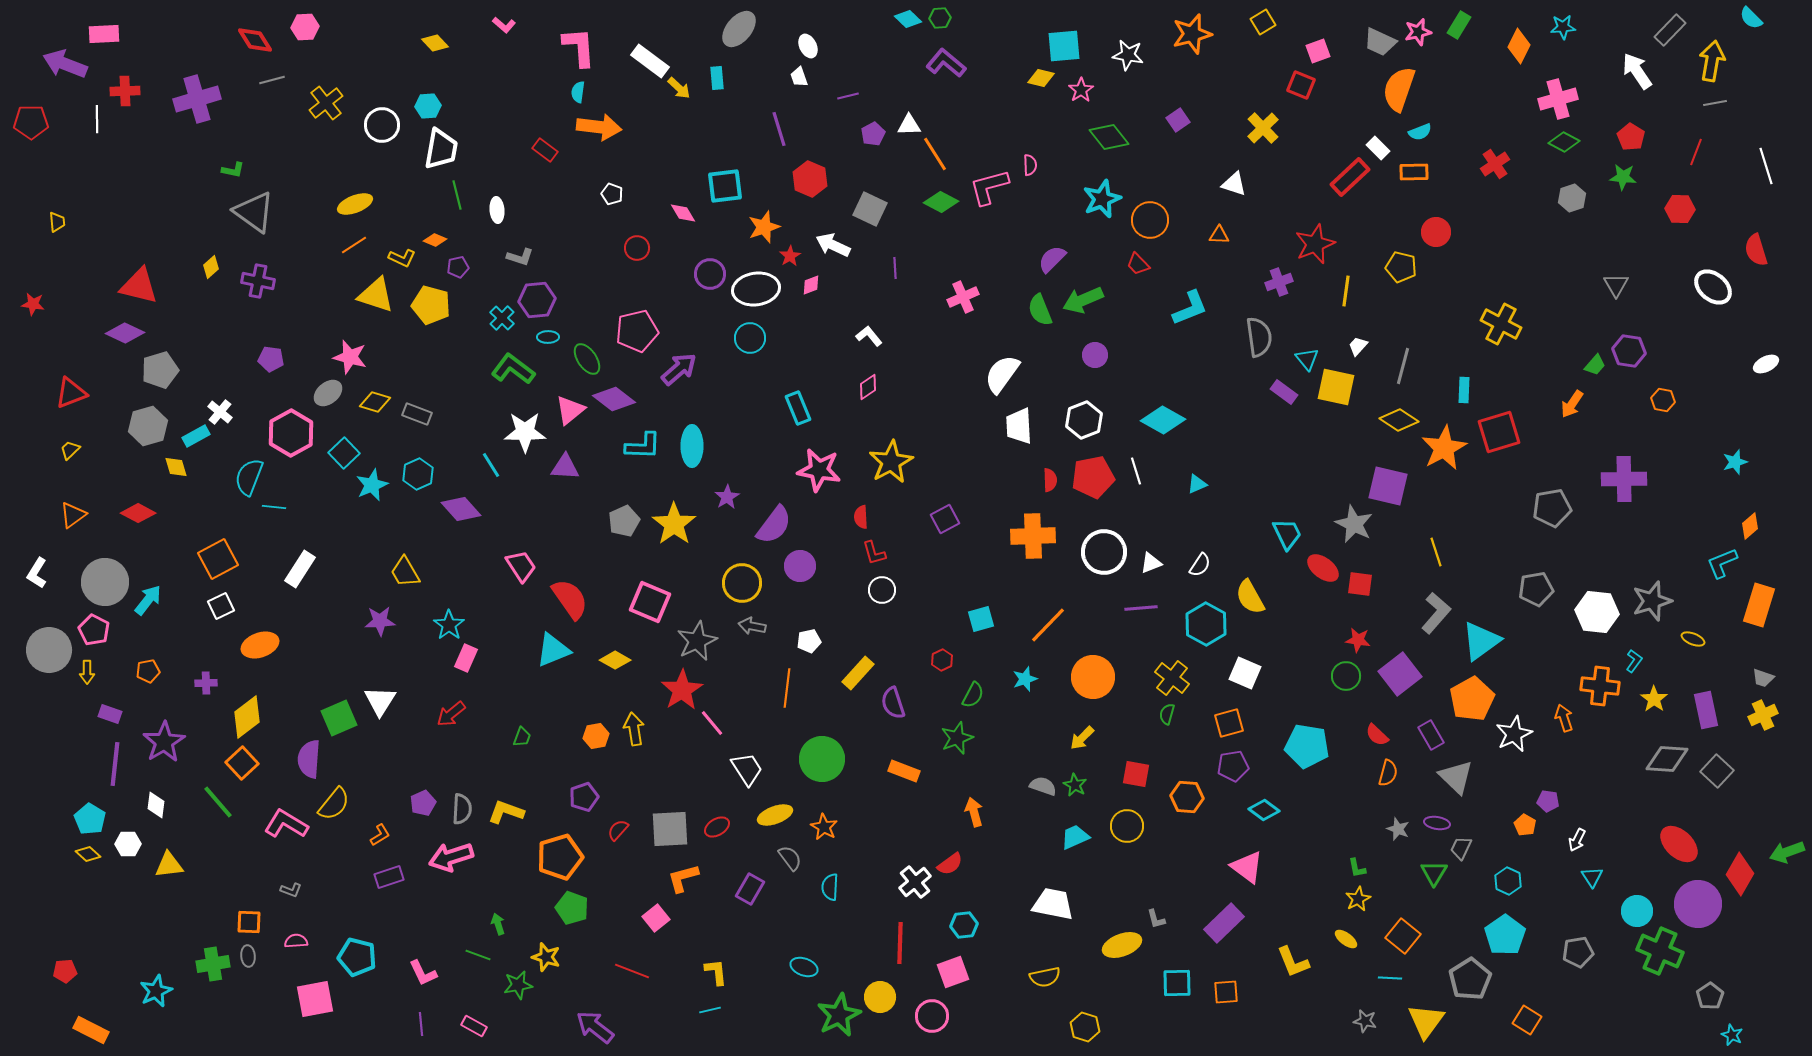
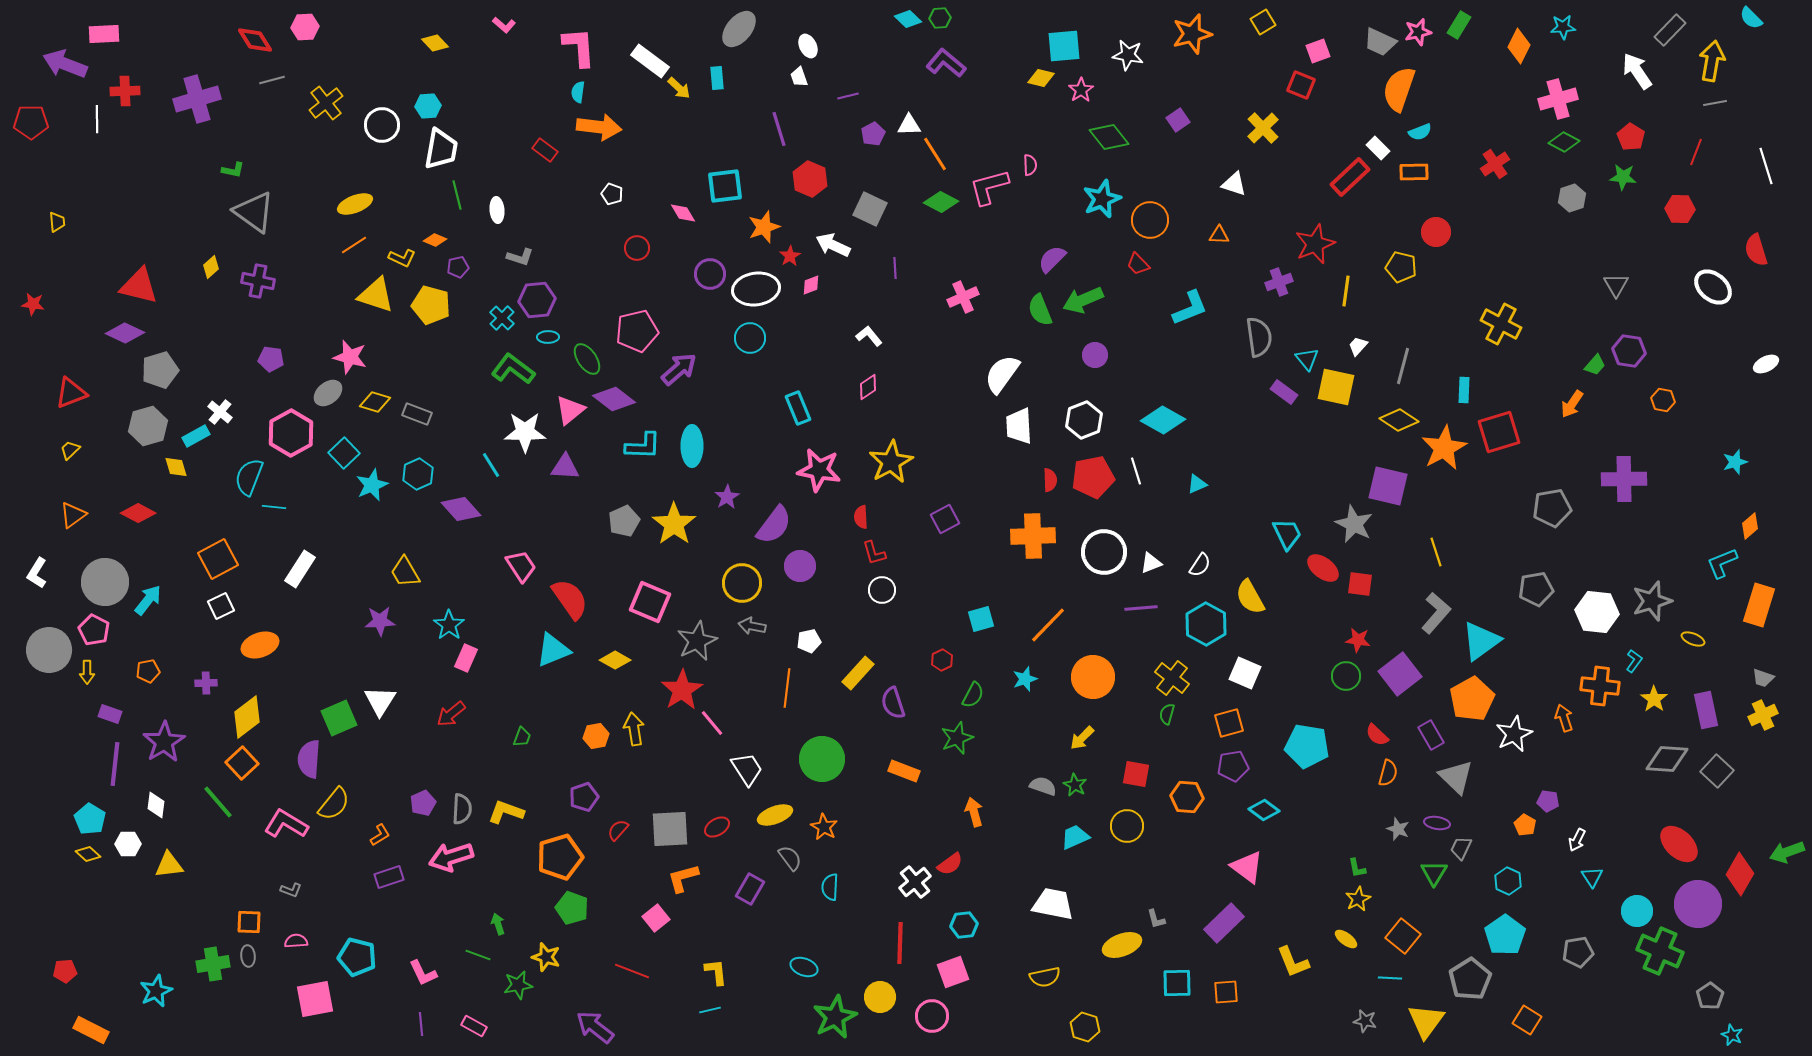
green star at (839, 1015): moved 4 px left, 2 px down
